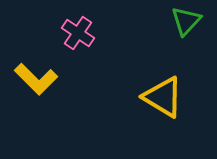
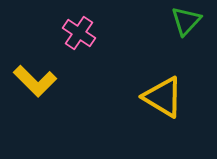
pink cross: moved 1 px right
yellow L-shape: moved 1 px left, 2 px down
